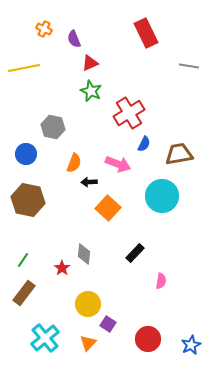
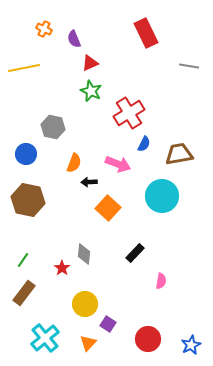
yellow circle: moved 3 px left
